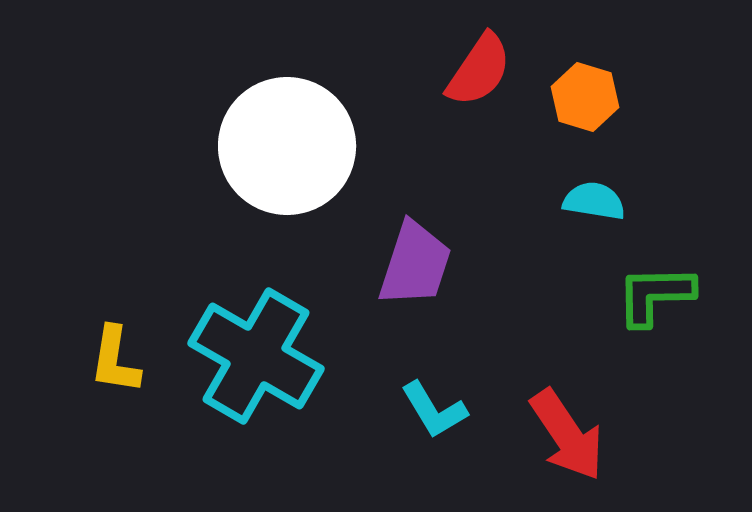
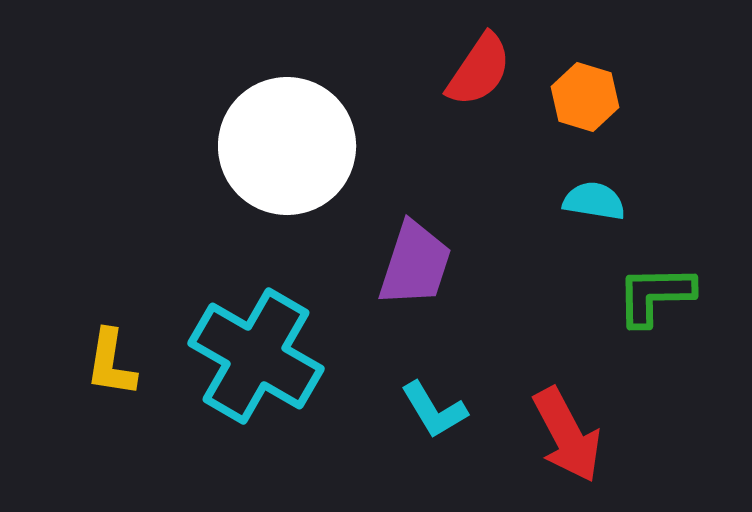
yellow L-shape: moved 4 px left, 3 px down
red arrow: rotated 6 degrees clockwise
